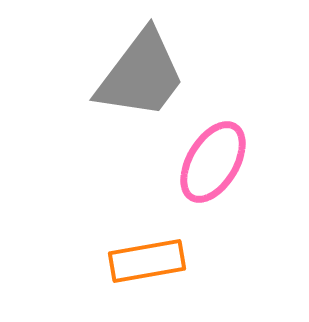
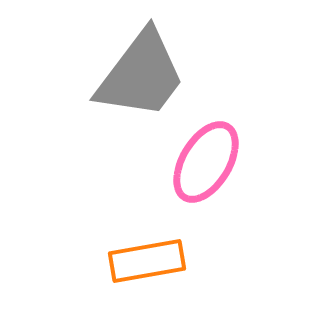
pink ellipse: moved 7 px left
